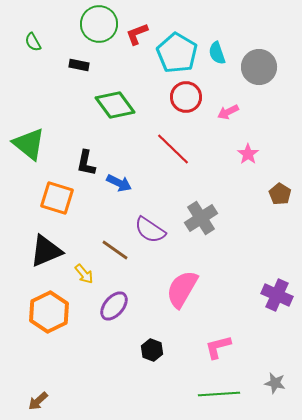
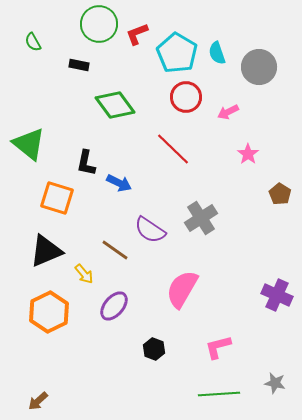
black hexagon: moved 2 px right, 1 px up
